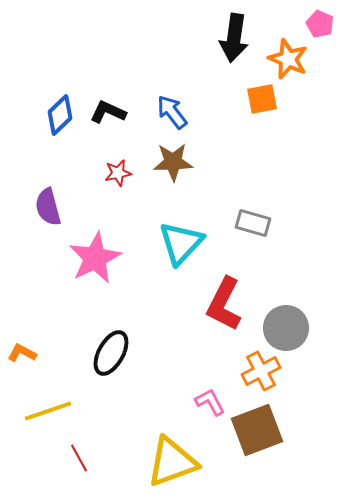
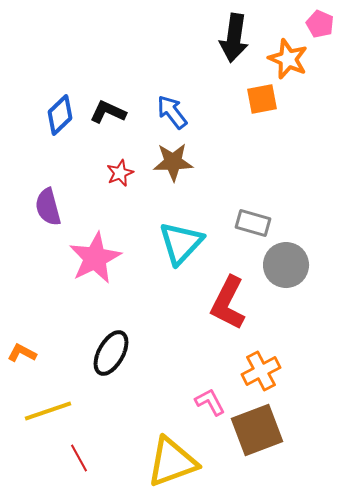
red star: moved 2 px right; rotated 12 degrees counterclockwise
red L-shape: moved 4 px right, 1 px up
gray circle: moved 63 px up
